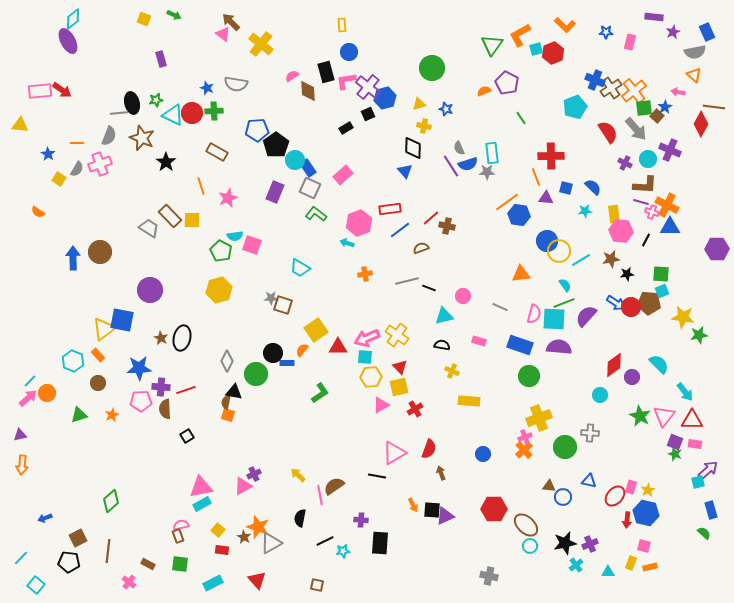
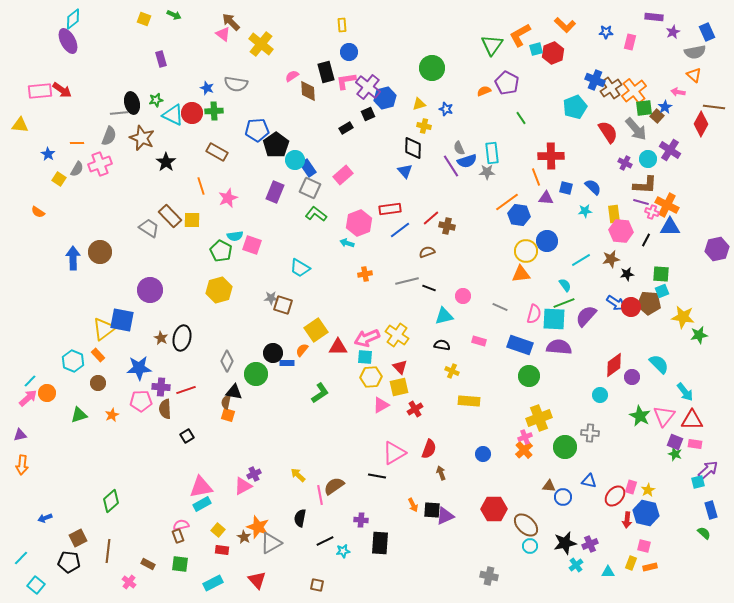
purple cross at (670, 150): rotated 10 degrees clockwise
blue semicircle at (468, 164): moved 1 px left, 3 px up
brown semicircle at (421, 248): moved 6 px right, 4 px down
purple hexagon at (717, 249): rotated 10 degrees counterclockwise
yellow circle at (559, 251): moved 33 px left
